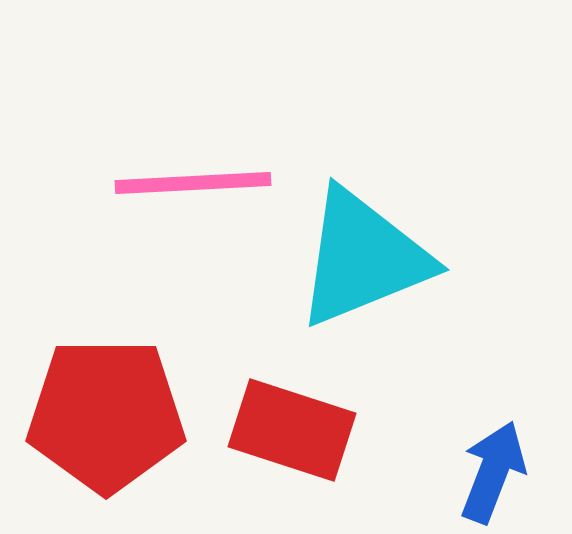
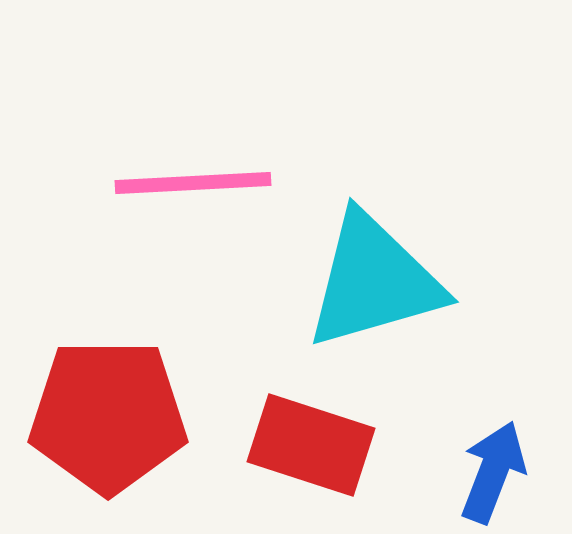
cyan triangle: moved 11 px right, 23 px down; rotated 6 degrees clockwise
red pentagon: moved 2 px right, 1 px down
red rectangle: moved 19 px right, 15 px down
